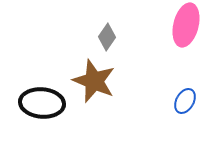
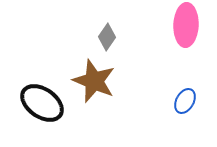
pink ellipse: rotated 12 degrees counterclockwise
black ellipse: rotated 30 degrees clockwise
